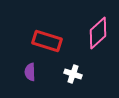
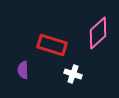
red rectangle: moved 5 px right, 4 px down
purple semicircle: moved 7 px left, 2 px up
